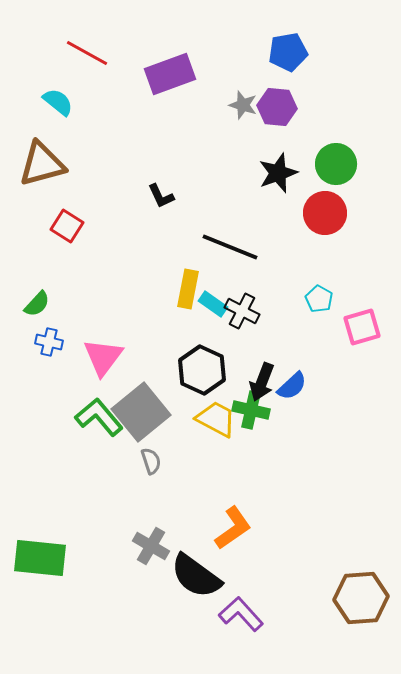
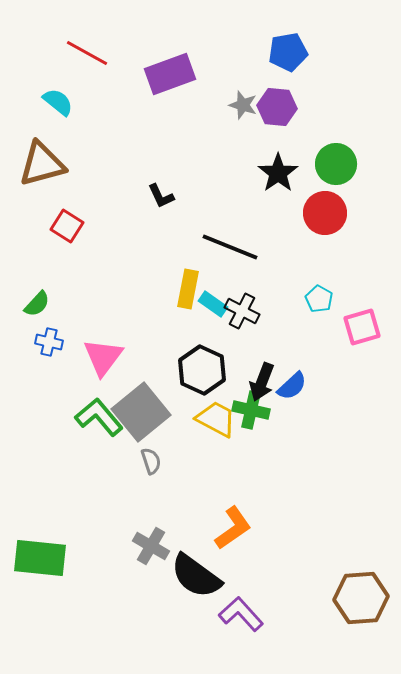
black star: rotated 15 degrees counterclockwise
